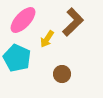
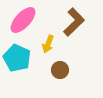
brown L-shape: moved 1 px right
yellow arrow: moved 1 px right, 5 px down; rotated 12 degrees counterclockwise
brown circle: moved 2 px left, 4 px up
